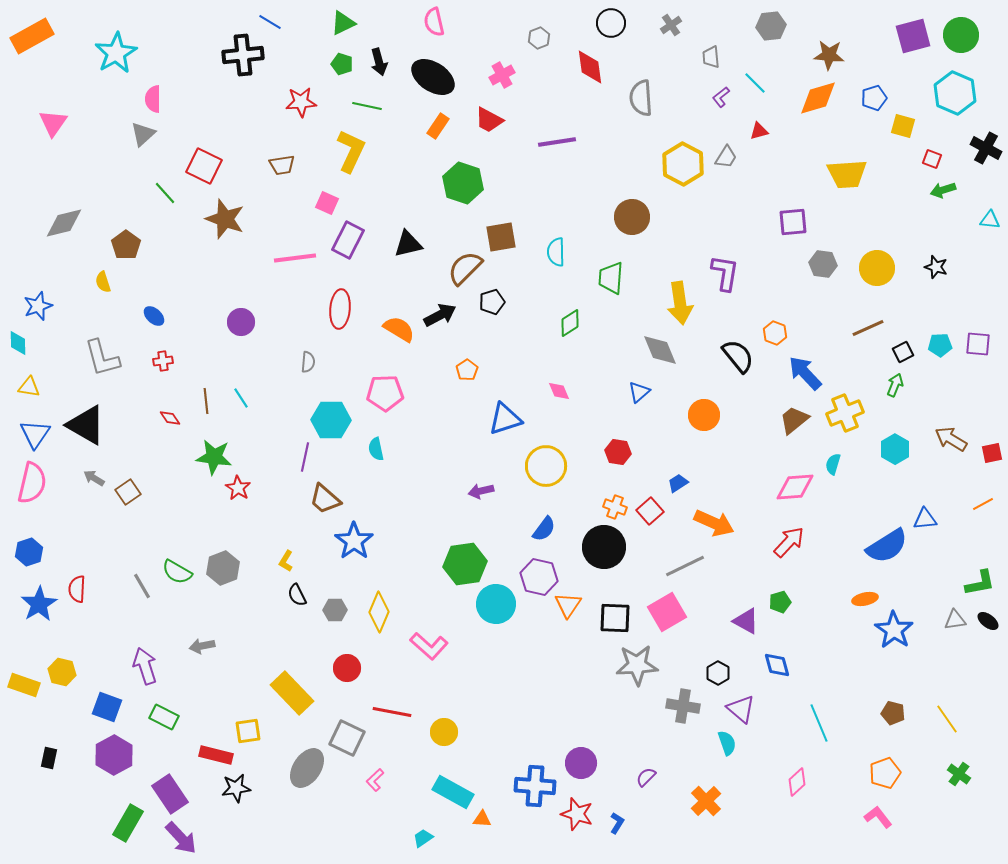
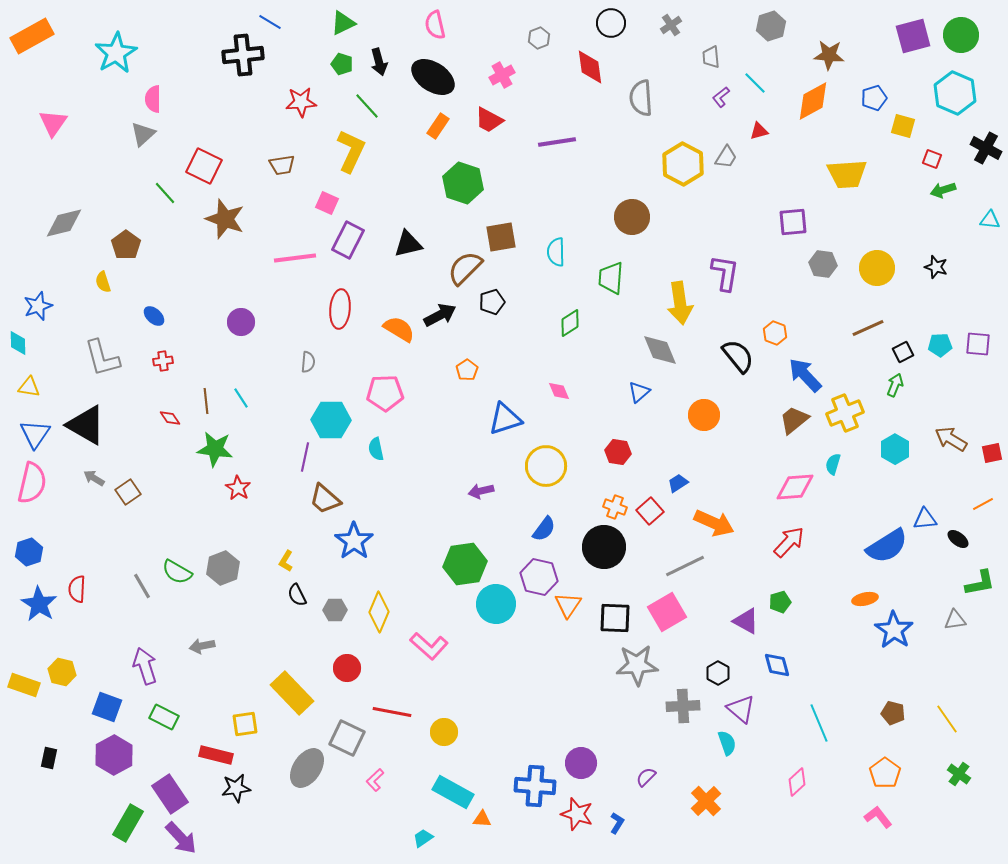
pink semicircle at (434, 22): moved 1 px right, 3 px down
gray hexagon at (771, 26): rotated 12 degrees counterclockwise
orange diamond at (818, 98): moved 5 px left, 3 px down; rotated 12 degrees counterclockwise
green line at (367, 106): rotated 36 degrees clockwise
blue arrow at (805, 373): moved 2 px down
green star at (214, 457): moved 1 px right, 8 px up
blue star at (39, 604): rotated 9 degrees counterclockwise
black ellipse at (988, 621): moved 30 px left, 82 px up
gray cross at (683, 706): rotated 12 degrees counterclockwise
yellow square at (248, 731): moved 3 px left, 7 px up
orange pentagon at (885, 773): rotated 16 degrees counterclockwise
